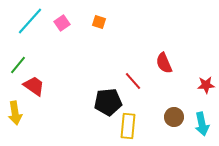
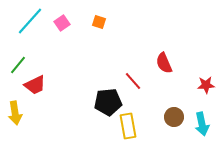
red trapezoid: moved 1 px right, 1 px up; rotated 120 degrees clockwise
yellow rectangle: rotated 15 degrees counterclockwise
